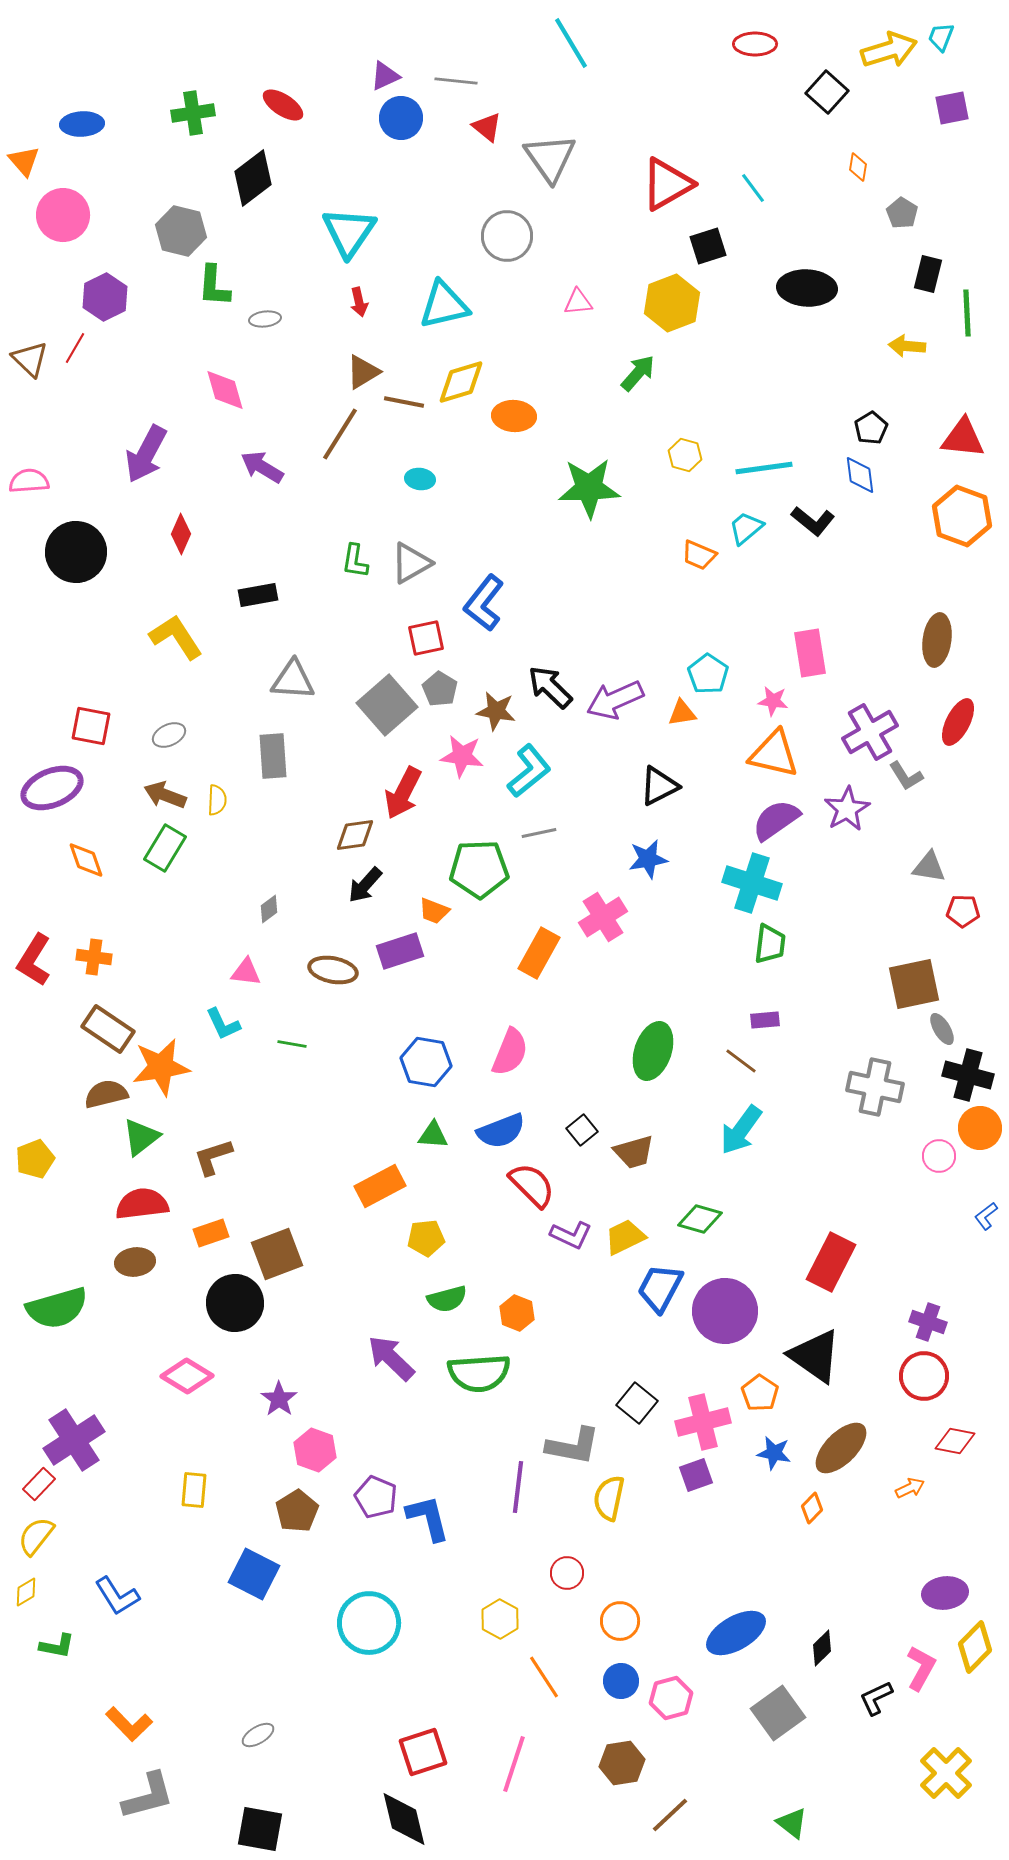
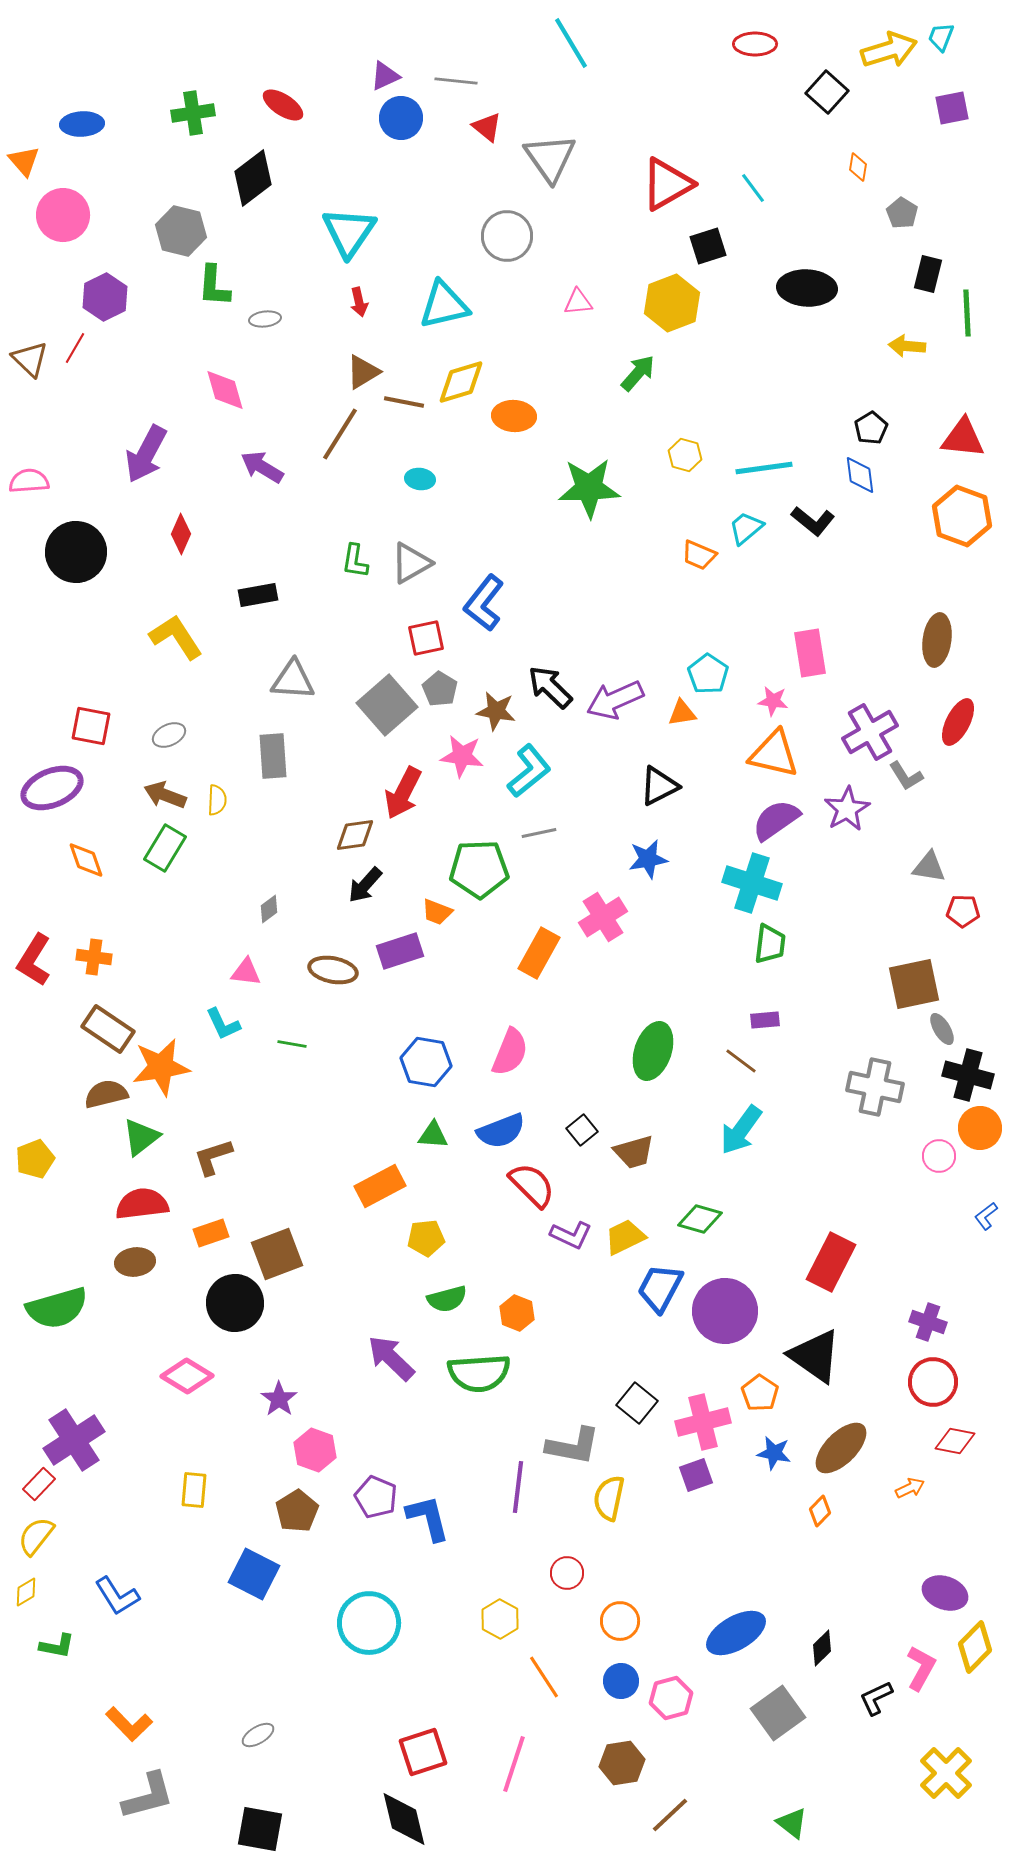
orange trapezoid at (434, 911): moved 3 px right, 1 px down
red circle at (924, 1376): moved 9 px right, 6 px down
orange diamond at (812, 1508): moved 8 px right, 3 px down
purple ellipse at (945, 1593): rotated 27 degrees clockwise
